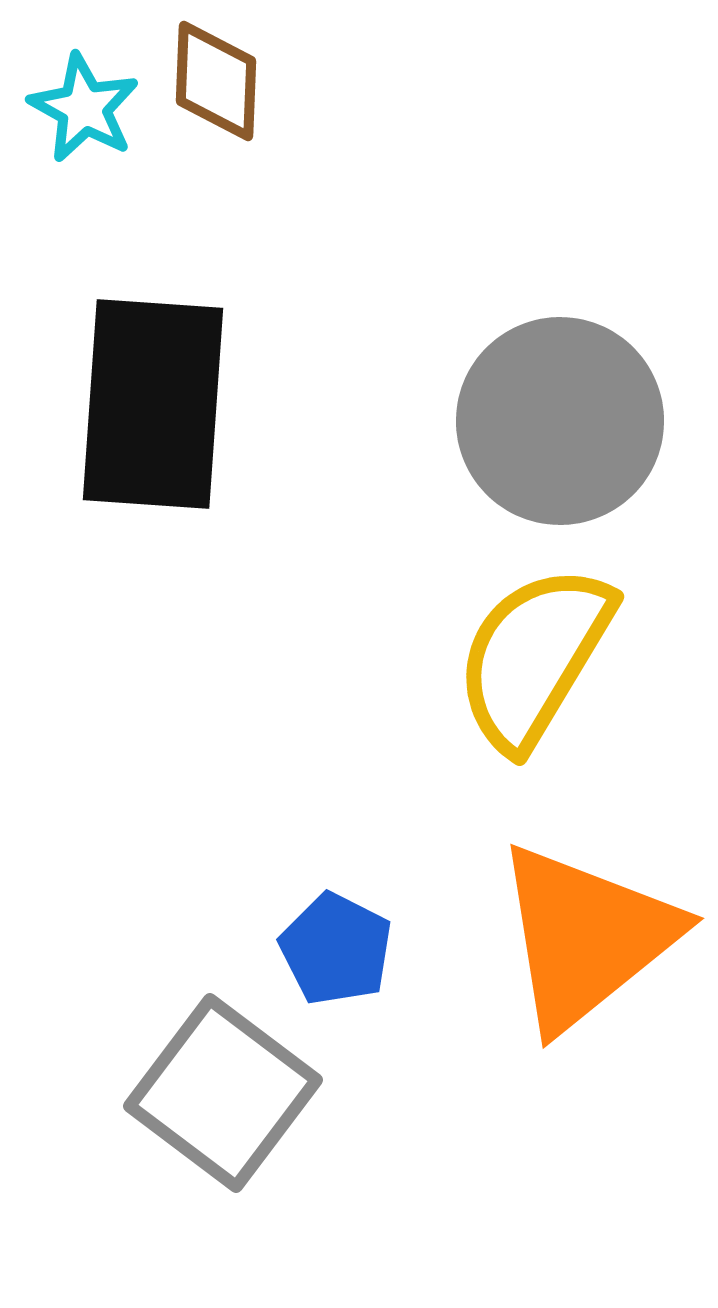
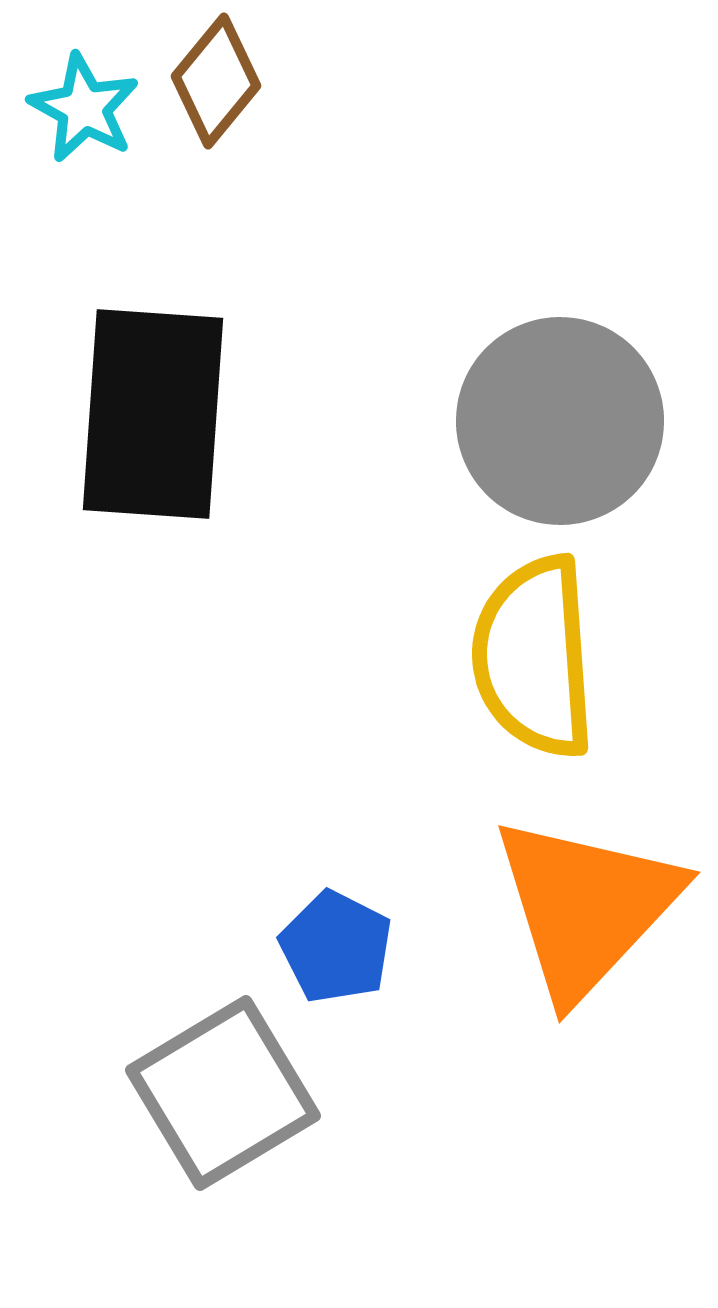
brown diamond: rotated 37 degrees clockwise
black rectangle: moved 10 px down
yellow semicircle: rotated 35 degrees counterclockwise
orange triangle: moved 30 px up; rotated 8 degrees counterclockwise
blue pentagon: moved 2 px up
gray square: rotated 22 degrees clockwise
